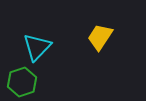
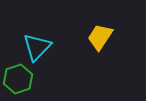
green hexagon: moved 4 px left, 3 px up
